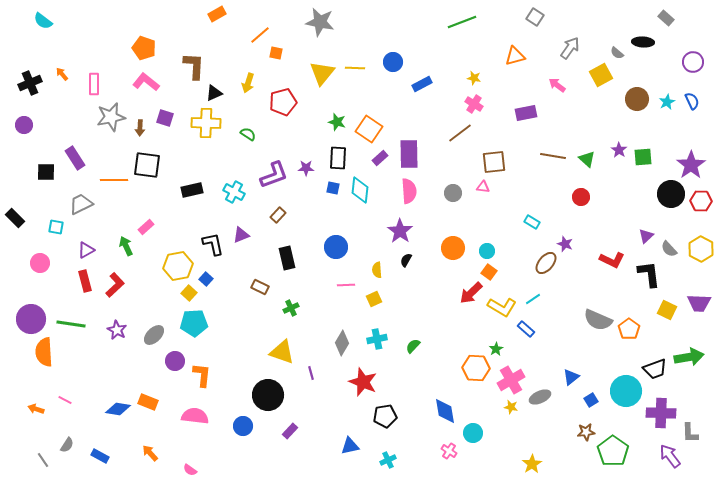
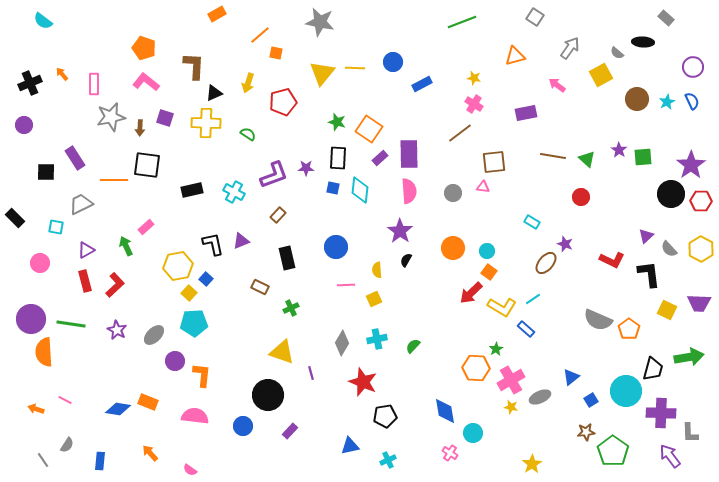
purple circle at (693, 62): moved 5 px down
purple triangle at (241, 235): moved 6 px down
black trapezoid at (655, 369): moved 2 px left; rotated 55 degrees counterclockwise
pink cross at (449, 451): moved 1 px right, 2 px down
blue rectangle at (100, 456): moved 5 px down; rotated 66 degrees clockwise
